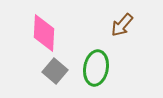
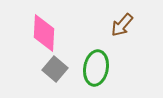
gray square: moved 2 px up
